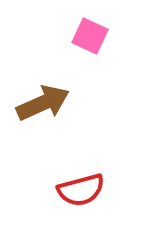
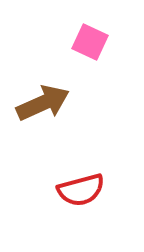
pink square: moved 6 px down
